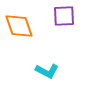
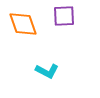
orange diamond: moved 4 px right, 2 px up
